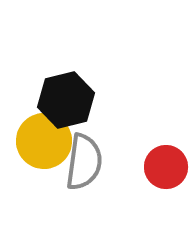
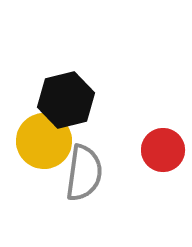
gray semicircle: moved 11 px down
red circle: moved 3 px left, 17 px up
